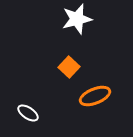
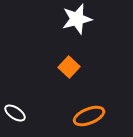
orange ellipse: moved 6 px left, 20 px down
white ellipse: moved 13 px left
